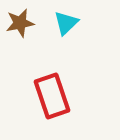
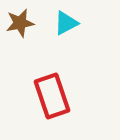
cyan triangle: rotated 16 degrees clockwise
